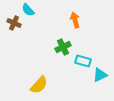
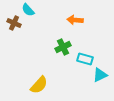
orange arrow: rotated 70 degrees counterclockwise
cyan rectangle: moved 2 px right, 2 px up
